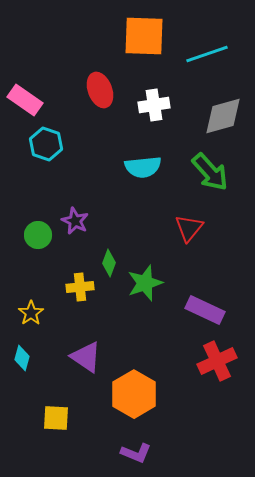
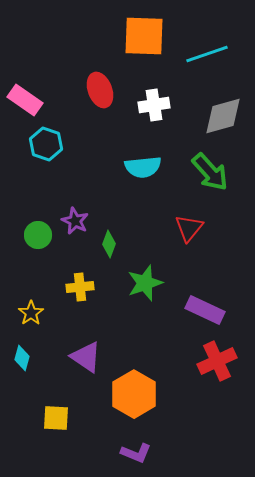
green diamond: moved 19 px up
